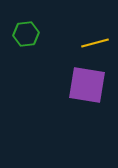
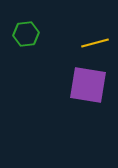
purple square: moved 1 px right
